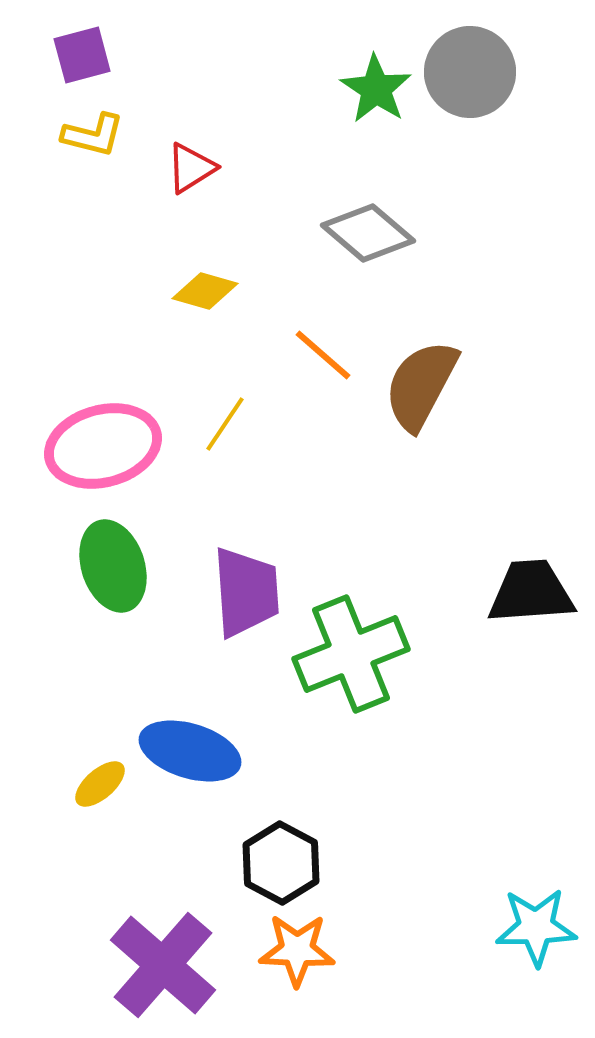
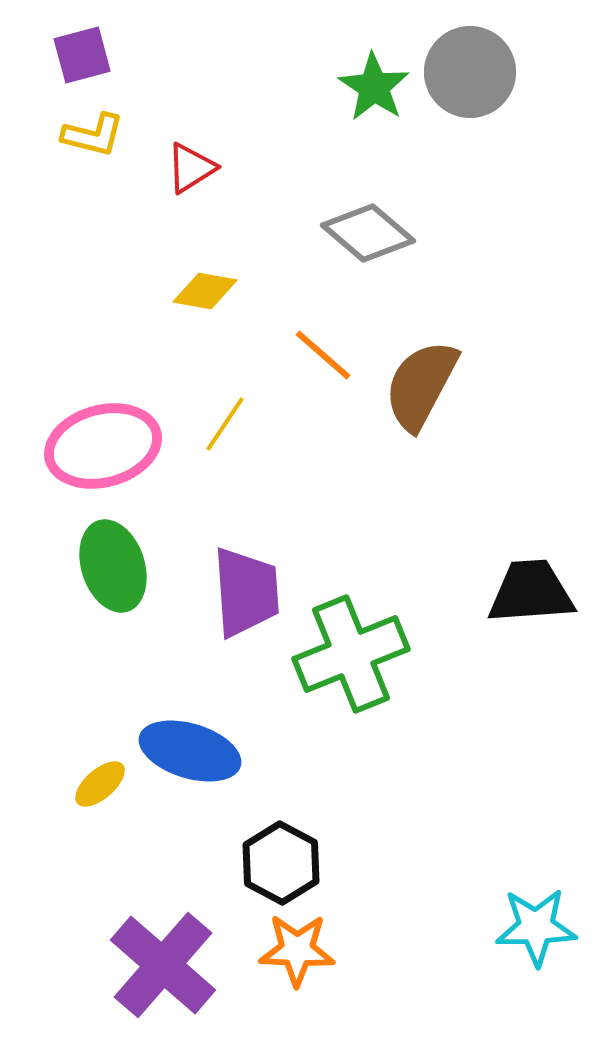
green star: moved 2 px left, 2 px up
yellow diamond: rotated 6 degrees counterclockwise
